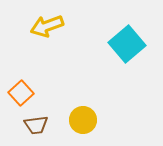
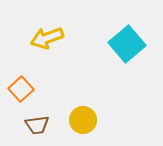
yellow arrow: moved 12 px down
orange square: moved 4 px up
brown trapezoid: moved 1 px right
